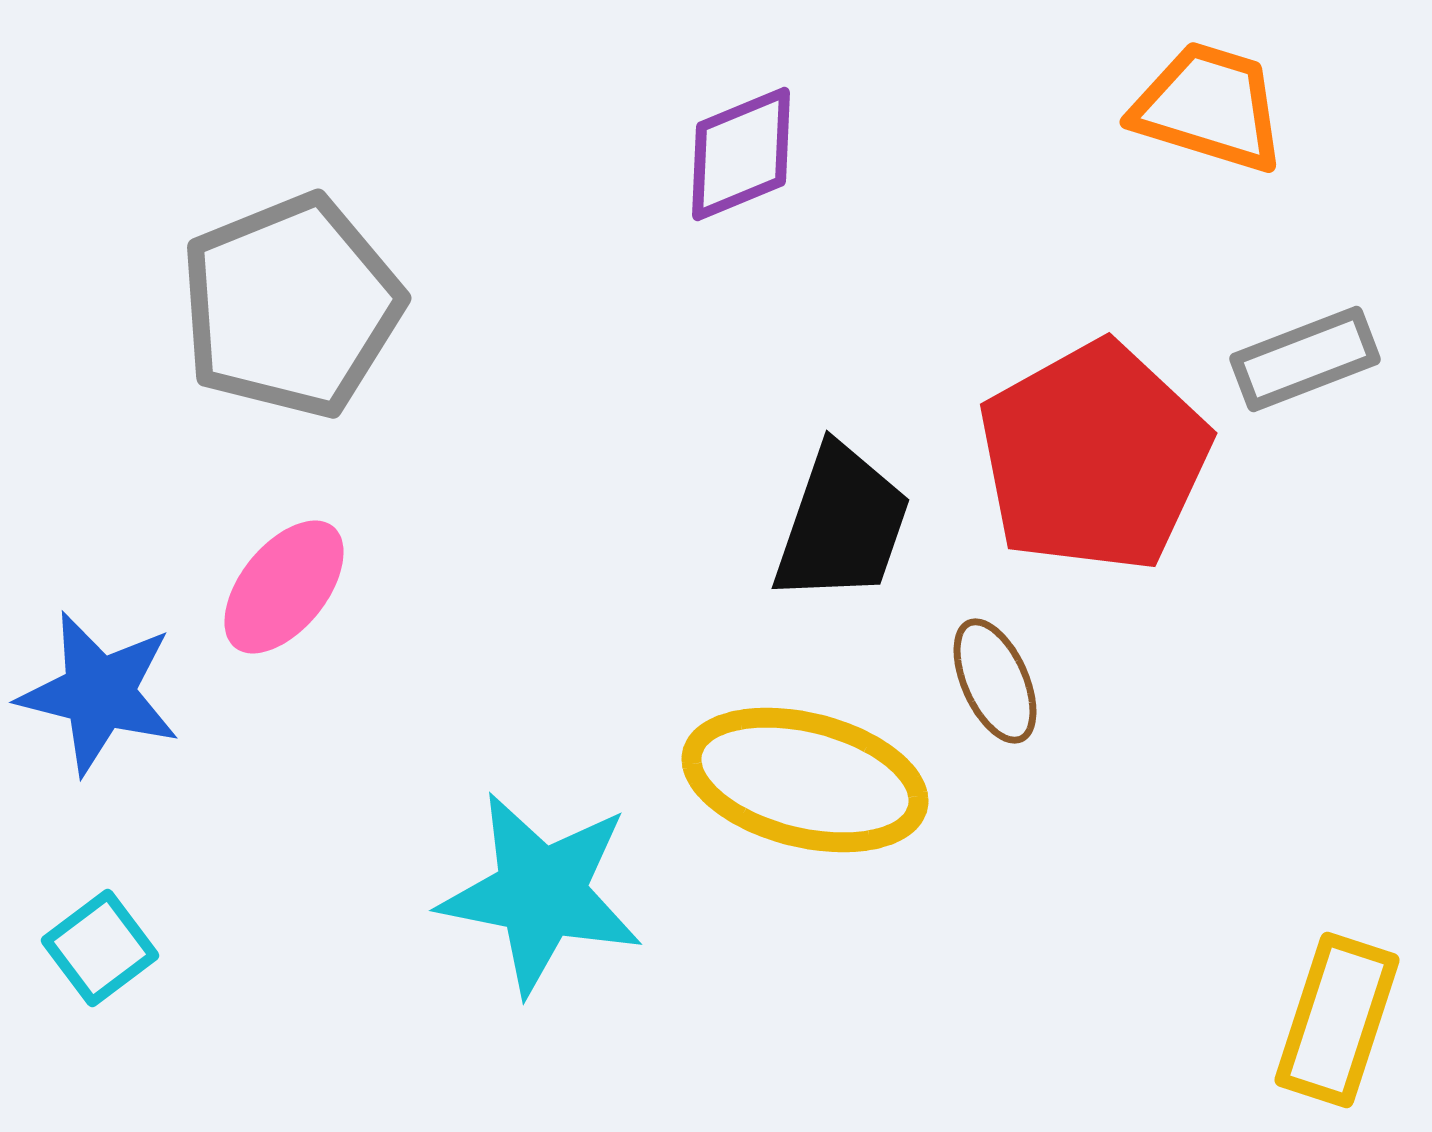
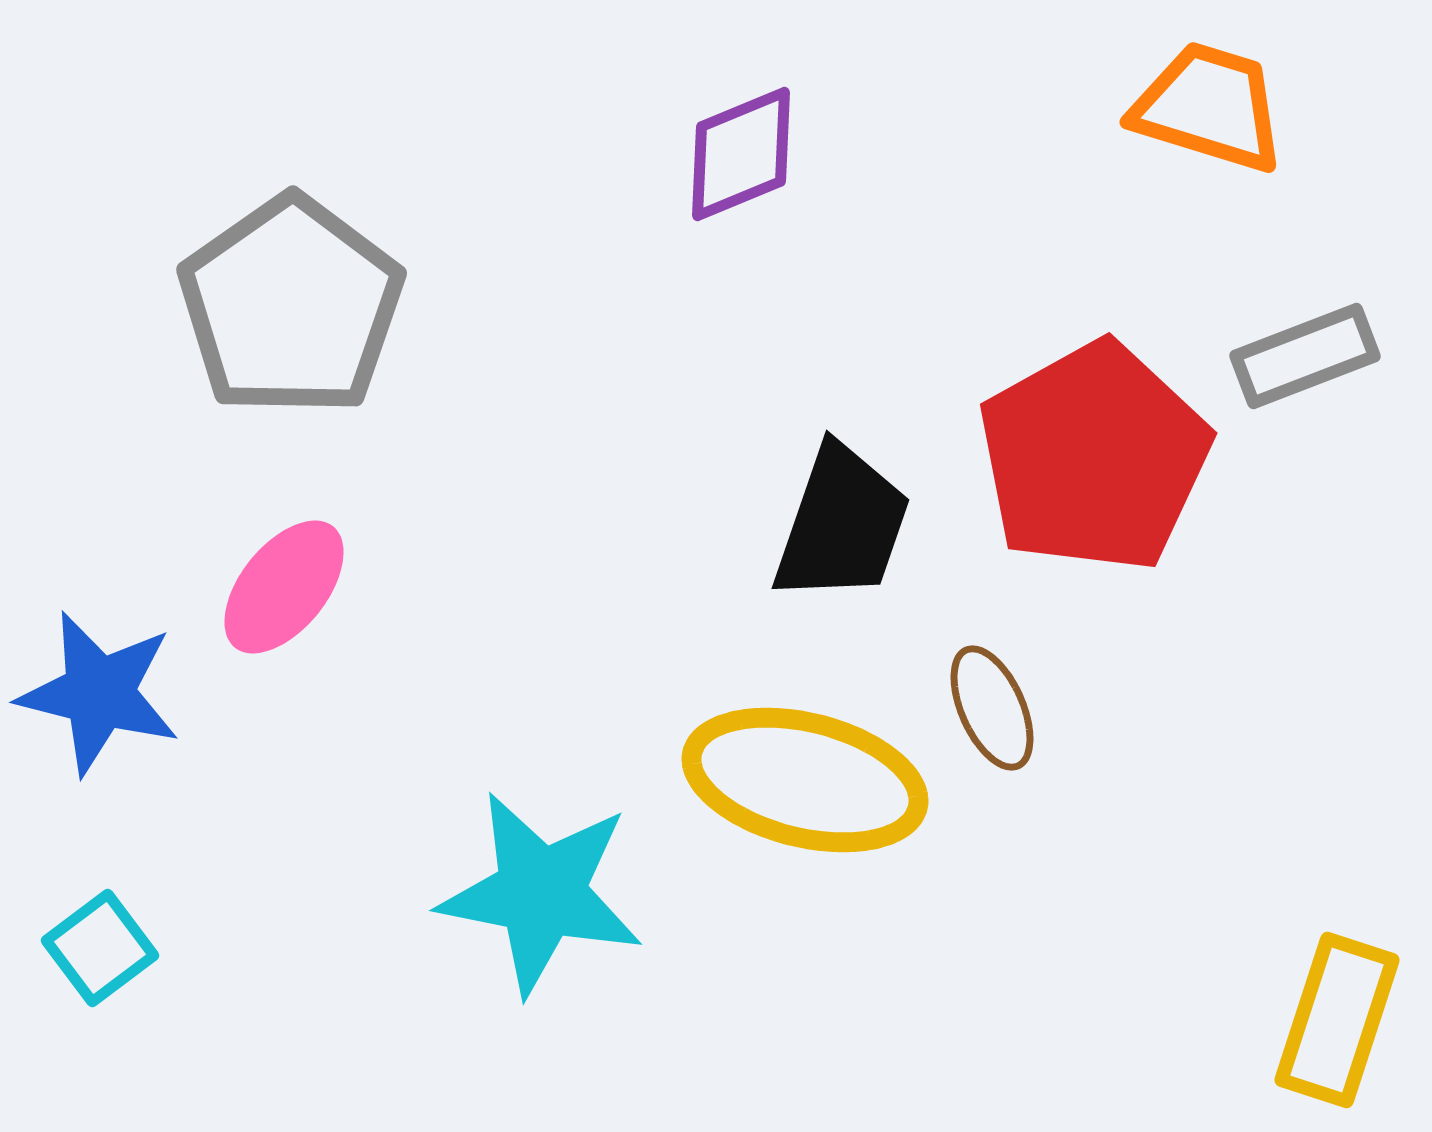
gray pentagon: rotated 13 degrees counterclockwise
gray rectangle: moved 3 px up
brown ellipse: moved 3 px left, 27 px down
